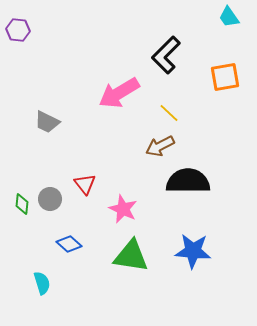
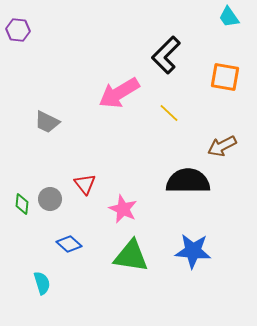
orange square: rotated 20 degrees clockwise
brown arrow: moved 62 px right
